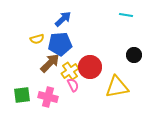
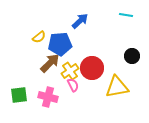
blue arrow: moved 17 px right, 2 px down
yellow semicircle: moved 2 px right, 2 px up; rotated 24 degrees counterclockwise
black circle: moved 2 px left, 1 px down
red circle: moved 2 px right, 1 px down
green square: moved 3 px left
